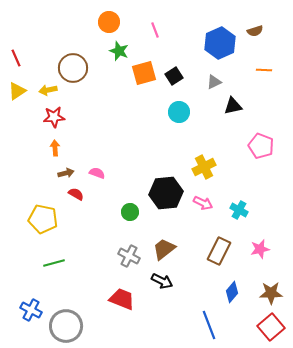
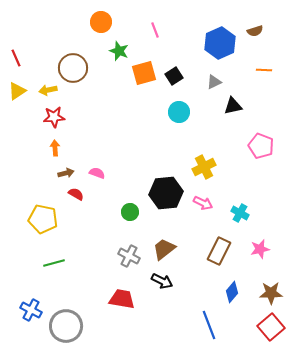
orange circle: moved 8 px left
cyan cross: moved 1 px right, 3 px down
red trapezoid: rotated 12 degrees counterclockwise
